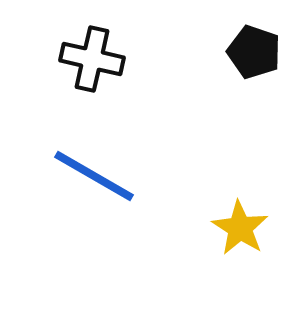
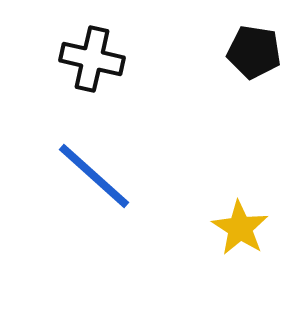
black pentagon: rotated 10 degrees counterclockwise
blue line: rotated 12 degrees clockwise
